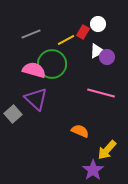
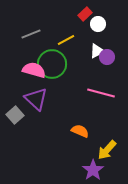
red rectangle: moved 2 px right, 18 px up; rotated 16 degrees clockwise
gray square: moved 2 px right, 1 px down
